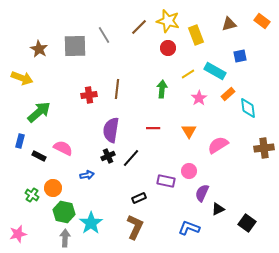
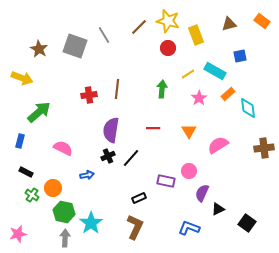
gray square at (75, 46): rotated 20 degrees clockwise
black rectangle at (39, 156): moved 13 px left, 16 px down
